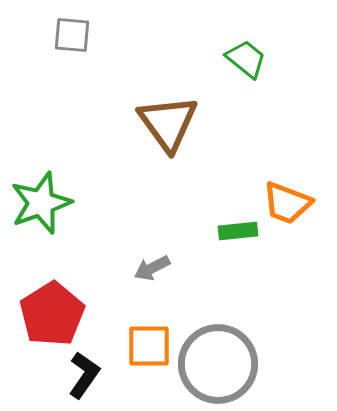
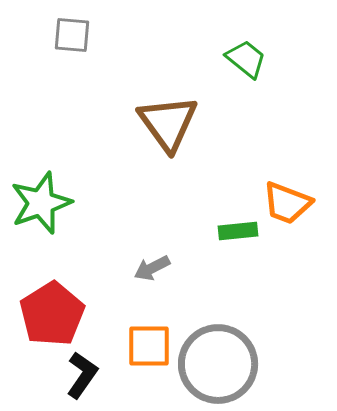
black L-shape: moved 2 px left
